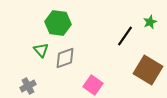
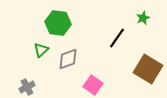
green star: moved 7 px left, 4 px up
black line: moved 8 px left, 2 px down
green triangle: rotated 28 degrees clockwise
gray diamond: moved 3 px right, 1 px down
brown square: moved 1 px up
gray cross: moved 1 px left, 1 px down
